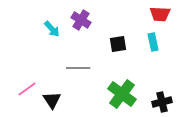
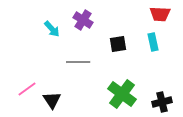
purple cross: moved 2 px right
gray line: moved 6 px up
